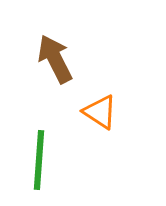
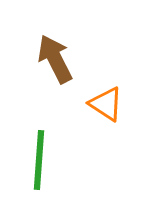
orange triangle: moved 6 px right, 8 px up
